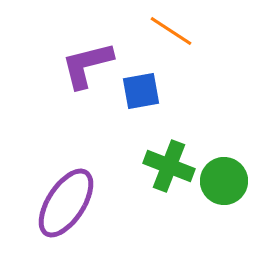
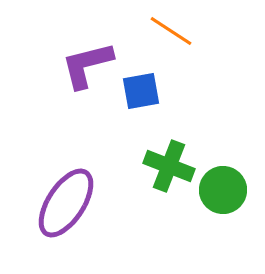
green circle: moved 1 px left, 9 px down
